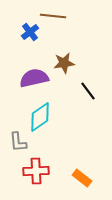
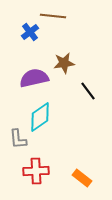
gray L-shape: moved 3 px up
